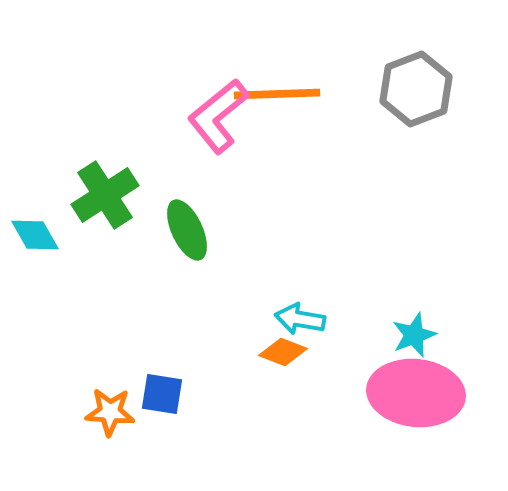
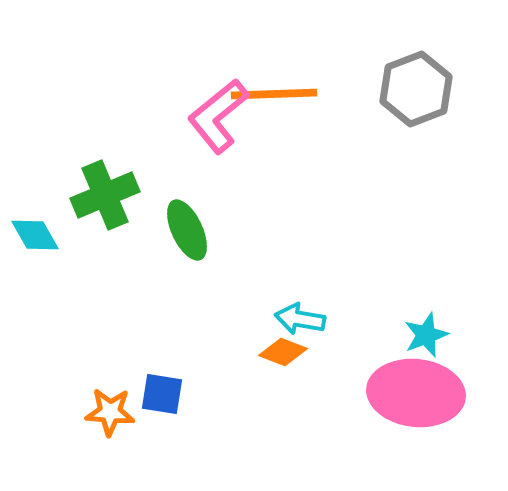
orange line: moved 3 px left
green cross: rotated 10 degrees clockwise
cyan star: moved 12 px right
